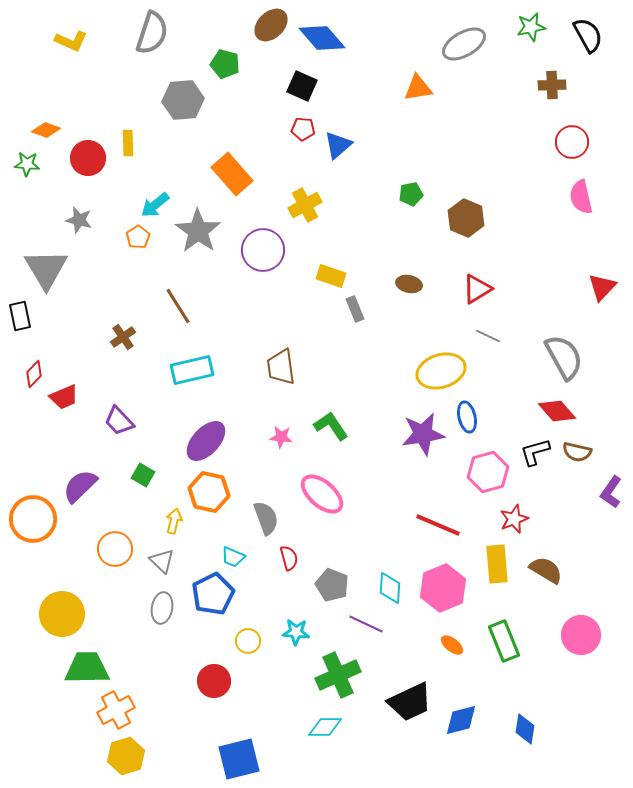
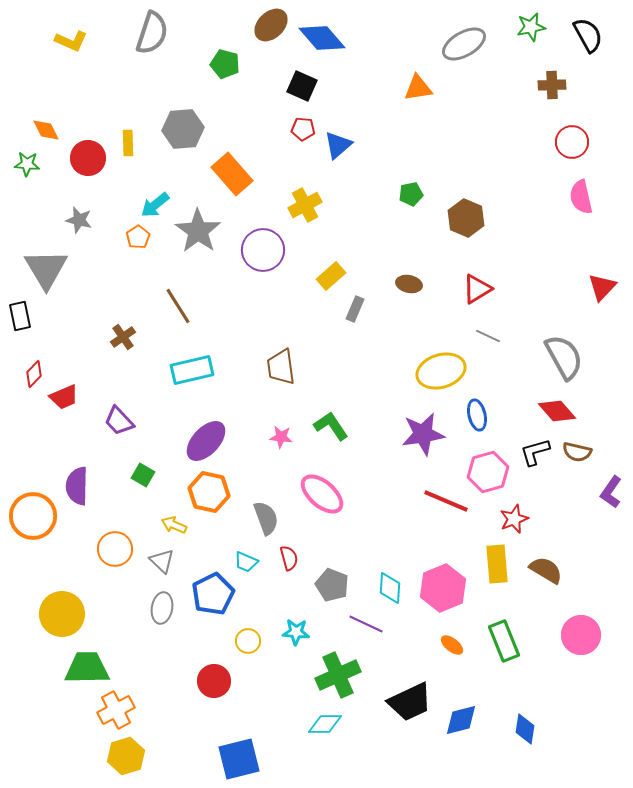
gray hexagon at (183, 100): moved 29 px down
orange diamond at (46, 130): rotated 44 degrees clockwise
yellow rectangle at (331, 276): rotated 60 degrees counterclockwise
gray rectangle at (355, 309): rotated 45 degrees clockwise
blue ellipse at (467, 417): moved 10 px right, 2 px up
purple semicircle at (80, 486): moved 3 px left; rotated 45 degrees counterclockwise
orange circle at (33, 519): moved 3 px up
yellow arrow at (174, 521): moved 4 px down; rotated 80 degrees counterclockwise
red line at (438, 525): moved 8 px right, 24 px up
cyan trapezoid at (233, 557): moved 13 px right, 5 px down
cyan diamond at (325, 727): moved 3 px up
